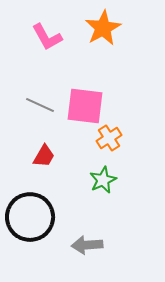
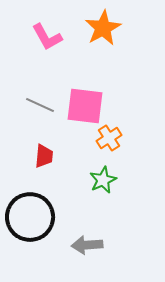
red trapezoid: rotated 25 degrees counterclockwise
